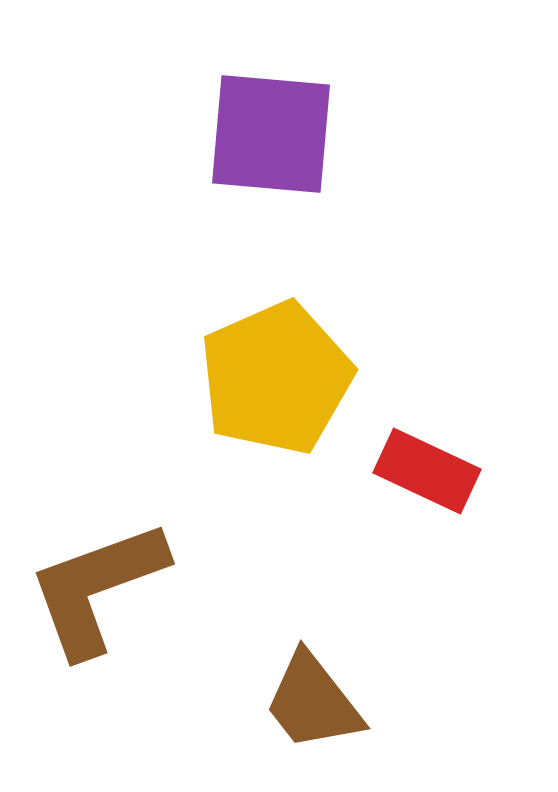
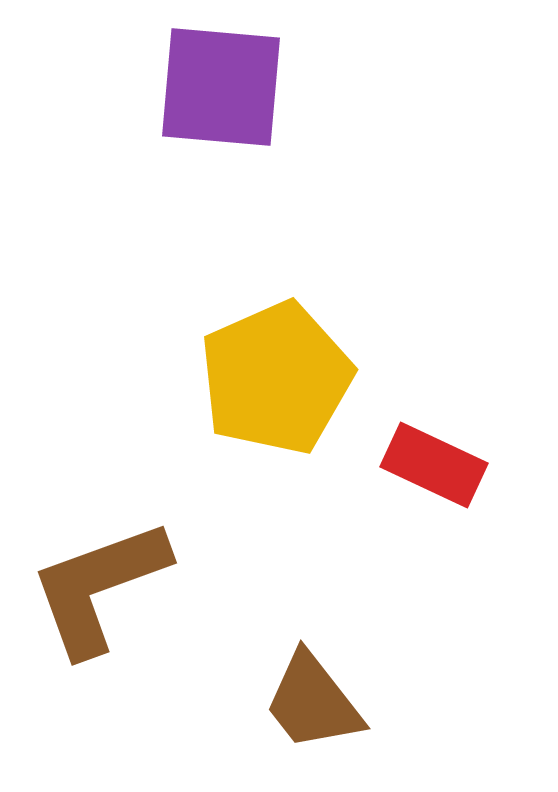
purple square: moved 50 px left, 47 px up
red rectangle: moved 7 px right, 6 px up
brown L-shape: moved 2 px right, 1 px up
